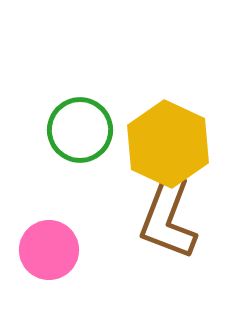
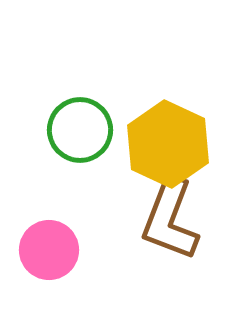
brown L-shape: moved 2 px right, 1 px down
